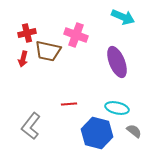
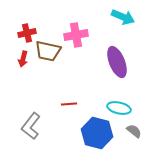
pink cross: rotated 30 degrees counterclockwise
cyan ellipse: moved 2 px right
